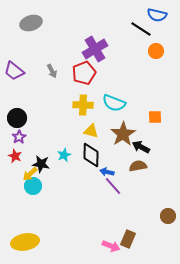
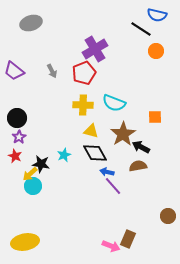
black diamond: moved 4 px right, 2 px up; rotated 30 degrees counterclockwise
